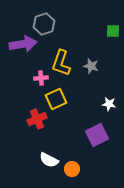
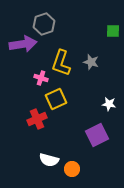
gray star: moved 4 px up
pink cross: rotated 24 degrees clockwise
white semicircle: rotated 12 degrees counterclockwise
